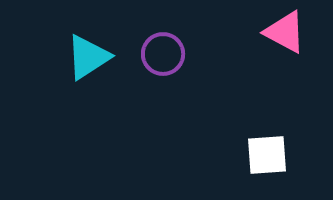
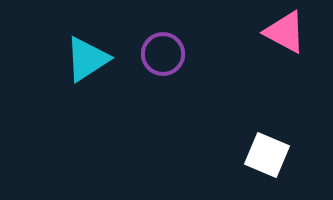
cyan triangle: moved 1 px left, 2 px down
white square: rotated 27 degrees clockwise
